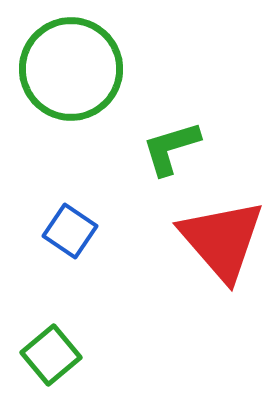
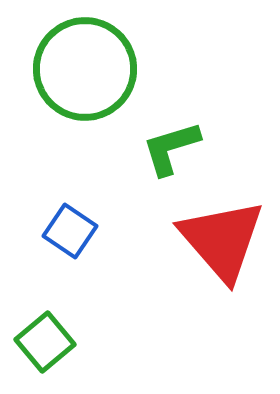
green circle: moved 14 px right
green square: moved 6 px left, 13 px up
